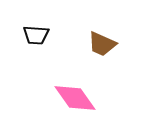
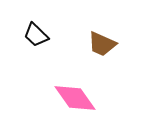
black trapezoid: rotated 40 degrees clockwise
